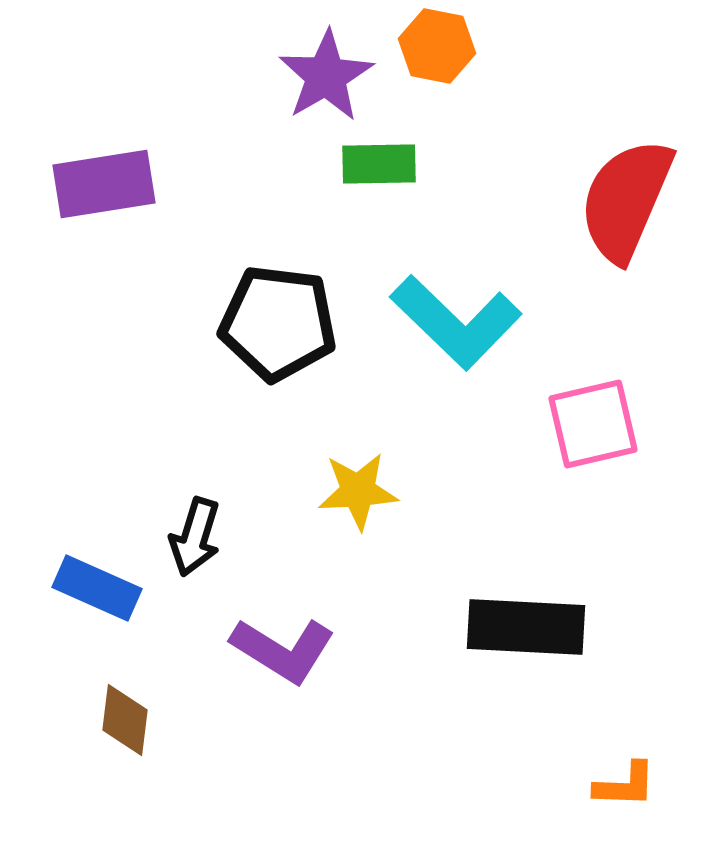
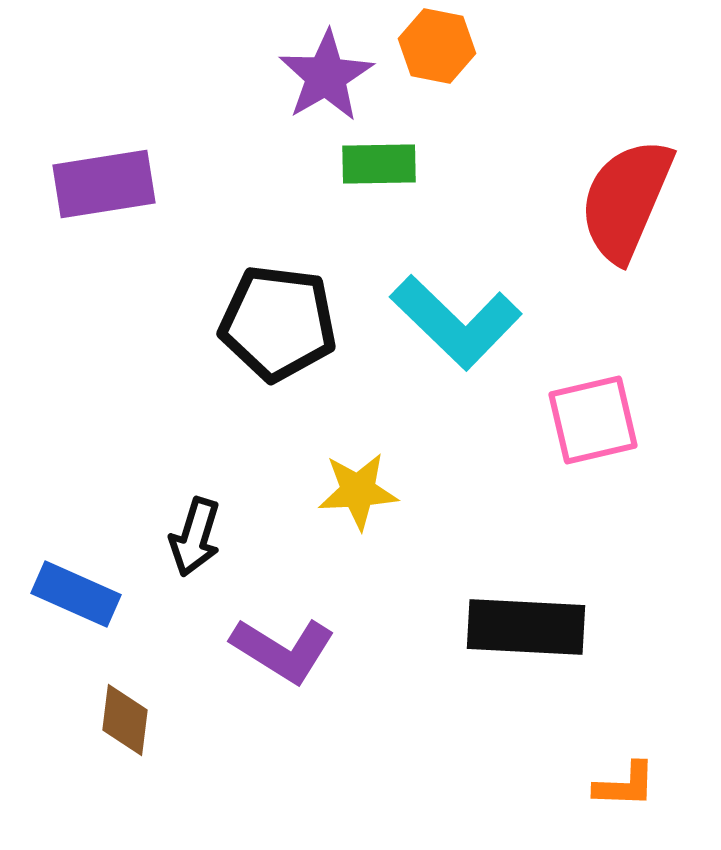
pink square: moved 4 px up
blue rectangle: moved 21 px left, 6 px down
